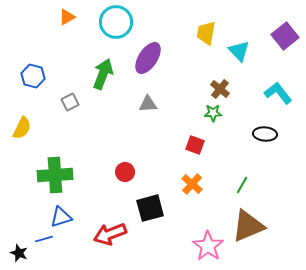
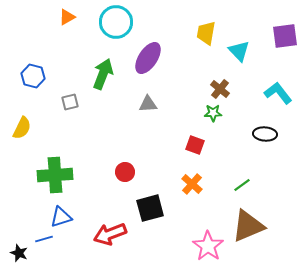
purple square: rotated 32 degrees clockwise
gray square: rotated 12 degrees clockwise
green line: rotated 24 degrees clockwise
